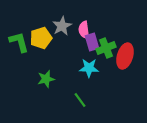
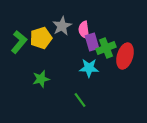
green L-shape: rotated 55 degrees clockwise
green star: moved 5 px left
